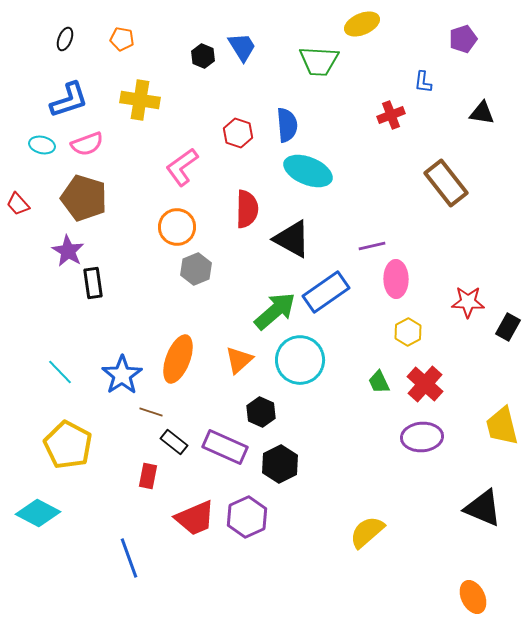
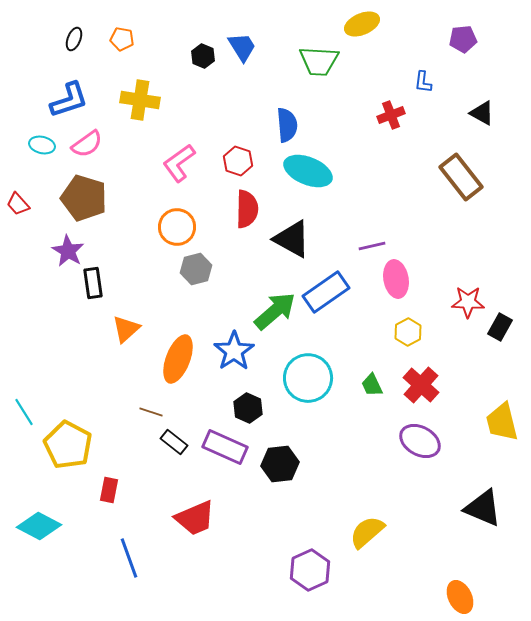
black ellipse at (65, 39): moved 9 px right
purple pentagon at (463, 39): rotated 12 degrees clockwise
black triangle at (482, 113): rotated 20 degrees clockwise
red hexagon at (238, 133): moved 28 px down
pink semicircle at (87, 144): rotated 16 degrees counterclockwise
pink L-shape at (182, 167): moved 3 px left, 4 px up
brown rectangle at (446, 183): moved 15 px right, 6 px up
gray hexagon at (196, 269): rotated 8 degrees clockwise
pink ellipse at (396, 279): rotated 9 degrees counterclockwise
black rectangle at (508, 327): moved 8 px left
orange triangle at (239, 360): moved 113 px left, 31 px up
cyan circle at (300, 360): moved 8 px right, 18 px down
cyan line at (60, 372): moved 36 px left, 40 px down; rotated 12 degrees clockwise
blue star at (122, 375): moved 112 px right, 24 px up
green trapezoid at (379, 382): moved 7 px left, 3 px down
red cross at (425, 384): moved 4 px left, 1 px down
black hexagon at (261, 412): moved 13 px left, 4 px up
yellow trapezoid at (502, 426): moved 4 px up
purple ellipse at (422, 437): moved 2 px left, 4 px down; rotated 33 degrees clockwise
black hexagon at (280, 464): rotated 21 degrees clockwise
red rectangle at (148, 476): moved 39 px left, 14 px down
cyan diamond at (38, 513): moved 1 px right, 13 px down
purple hexagon at (247, 517): moved 63 px right, 53 px down
orange ellipse at (473, 597): moved 13 px left
